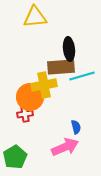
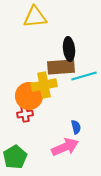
cyan line: moved 2 px right
orange circle: moved 1 px left, 1 px up
